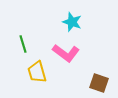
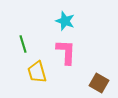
cyan star: moved 7 px left, 1 px up
pink L-shape: moved 1 px up; rotated 124 degrees counterclockwise
brown square: rotated 12 degrees clockwise
